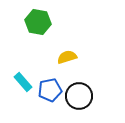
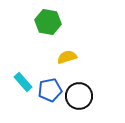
green hexagon: moved 10 px right
